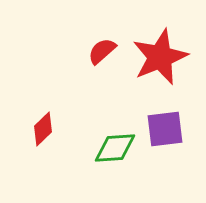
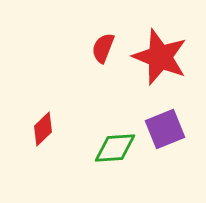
red semicircle: moved 1 px right, 3 px up; rotated 28 degrees counterclockwise
red star: rotated 28 degrees counterclockwise
purple square: rotated 15 degrees counterclockwise
